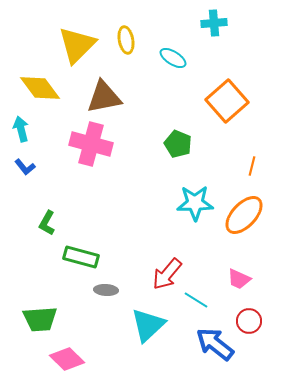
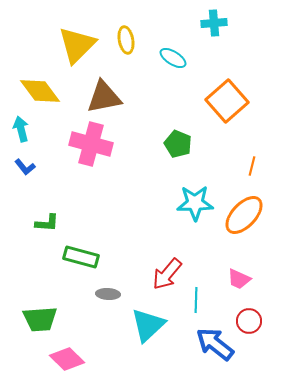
yellow diamond: moved 3 px down
green L-shape: rotated 115 degrees counterclockwise
gray ellipse: moved 2 px right, 4 px down
cyan line: rotated 60 degrees clockwise
